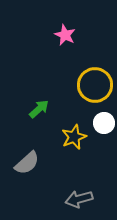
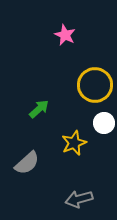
yellow star: moved 6 px down
